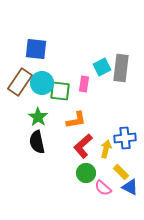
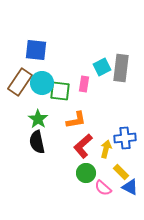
blue square: moved 1 px down
green star: moved 2 px down
